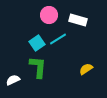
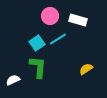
pink circle: moved 1 px right, 1 px down
